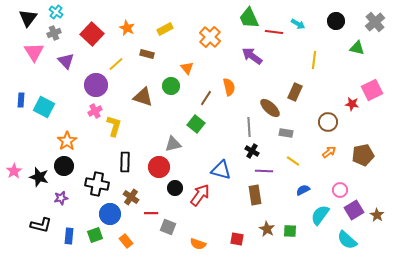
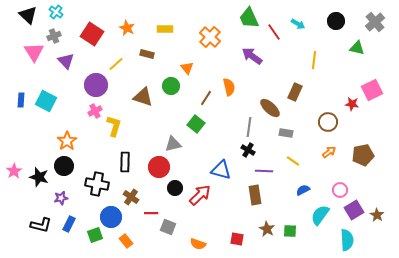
black triangle at (28, 18): moved 3 px up; rotated 24 degrees counterclockwise
yellow rectangle at (165, 29): rotated 28 degrees clockwise
red line at (274, 32): rotated 48 degrees clockwise
gray cross at (54, 33): moved 3 px down
red square at (92, 34): rotated 10 degrees counterclockwise
cyan square at (44, 107): moved 2 px right, 6 px up
gray line at (249, 127): rotated 12 degrees clockwise
black cross at (252, 151): moved 4 px left, 1 px up
red arrow at (200, 195): rotated 10 degrees clockwise
blue circle at (110, 214): moved 1 px right, 3 px down
blue rectangle at (69, 236): moved 12 px up; rotated 21 degrees clockwise
cyan semicircle at (347, 240): rotated 135 degrees counterclockwise
